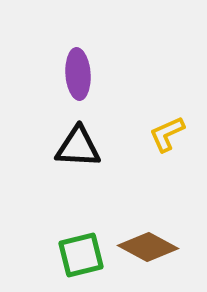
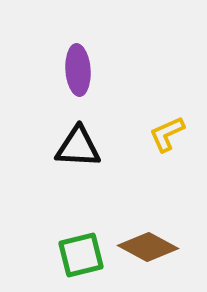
purple ellipse: moved 4 px up
